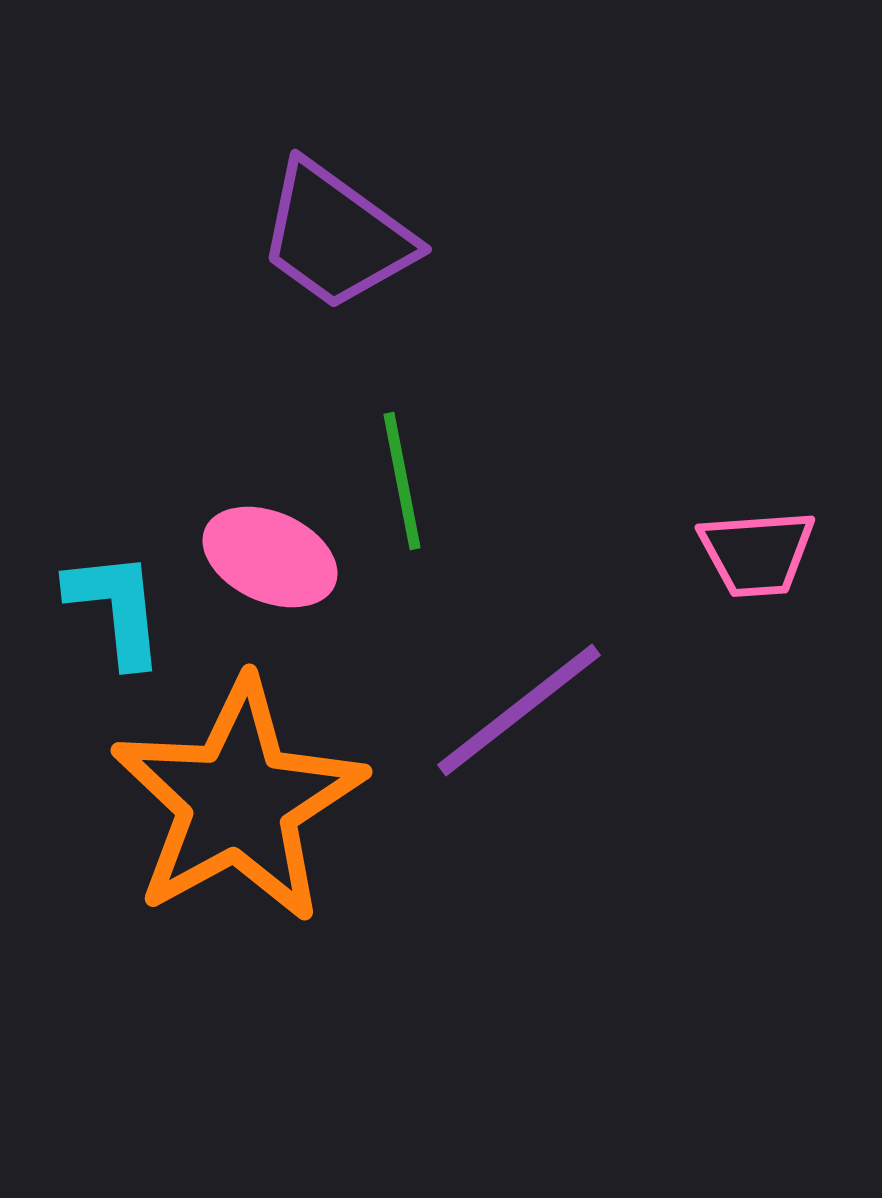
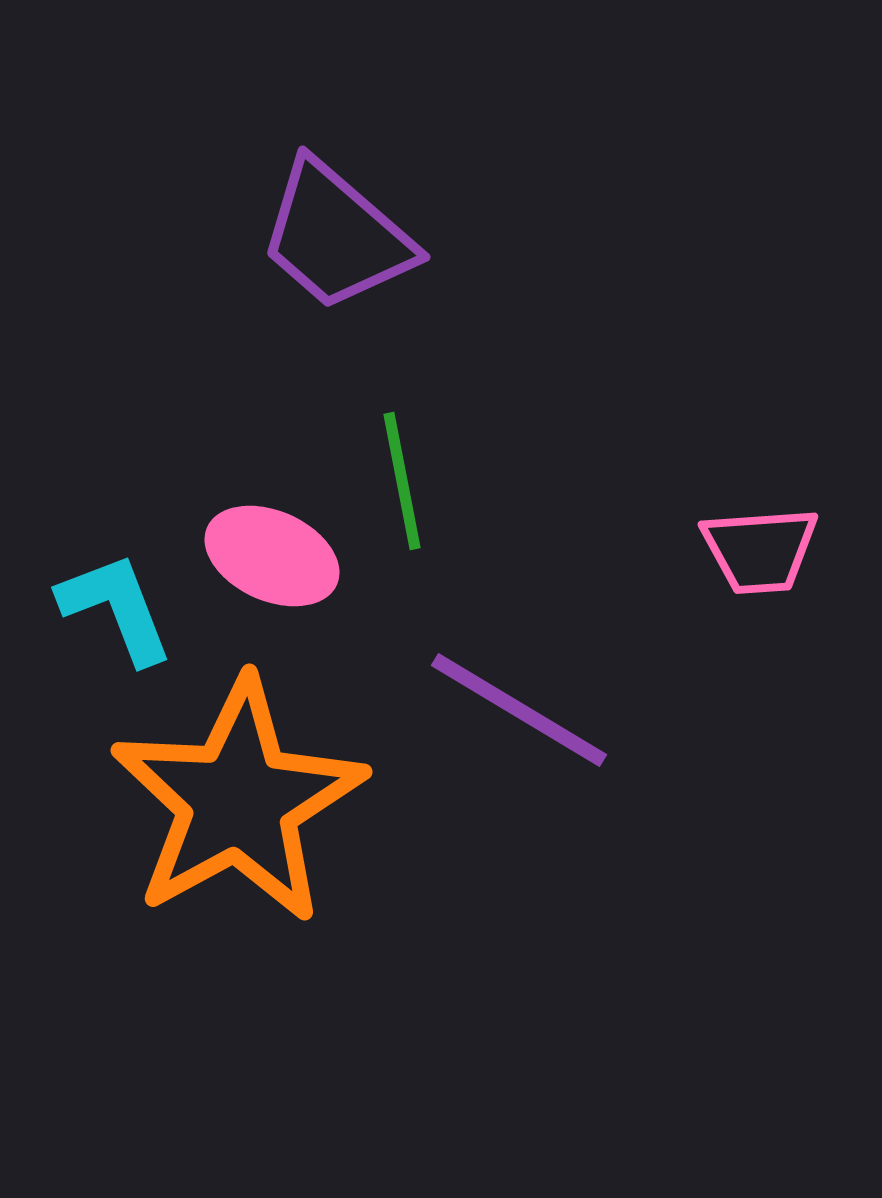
purple trapezoid: rotated 5 degrees clockwise
pink trapezoid: moved 3 px right, 3 px up
pink ellipse: moved 2 px right, 1 px up
cyan L-shape: rotated 15 degrees counterclockwise
purple line: rotated 69 degrees clockwise
